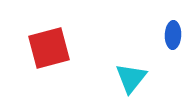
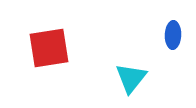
red square: rotated 6 degrees clockwise
